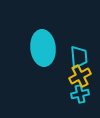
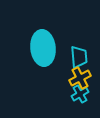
yellow cross: moved 2 px down
cyan cross: rotated 18 degrees counterclockwise
